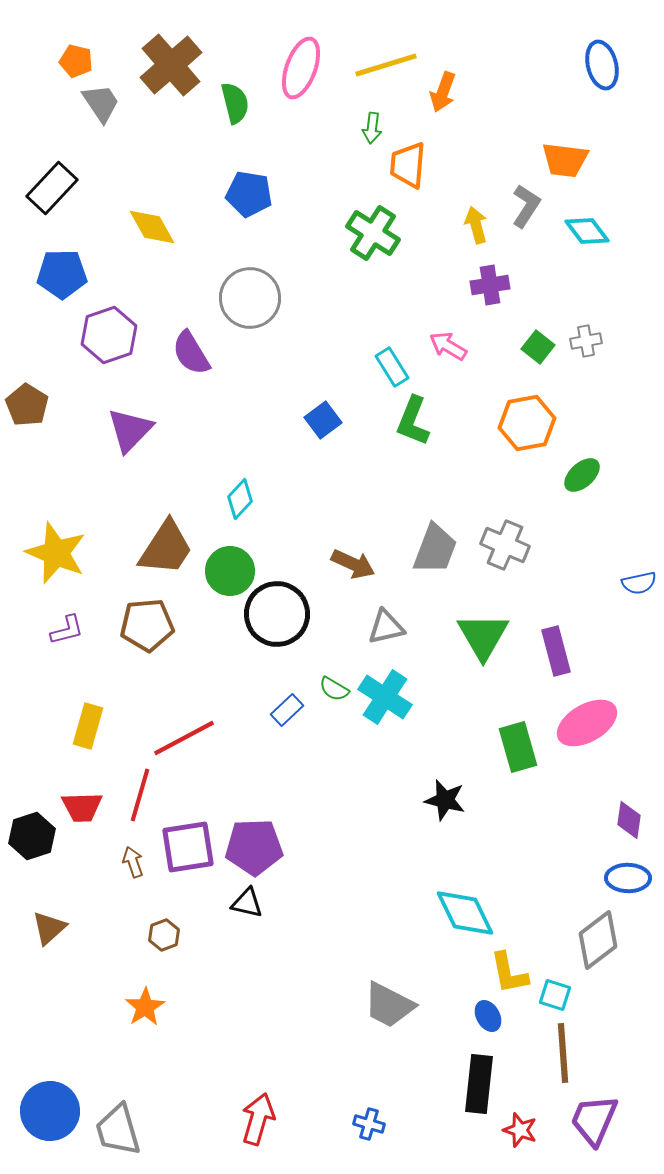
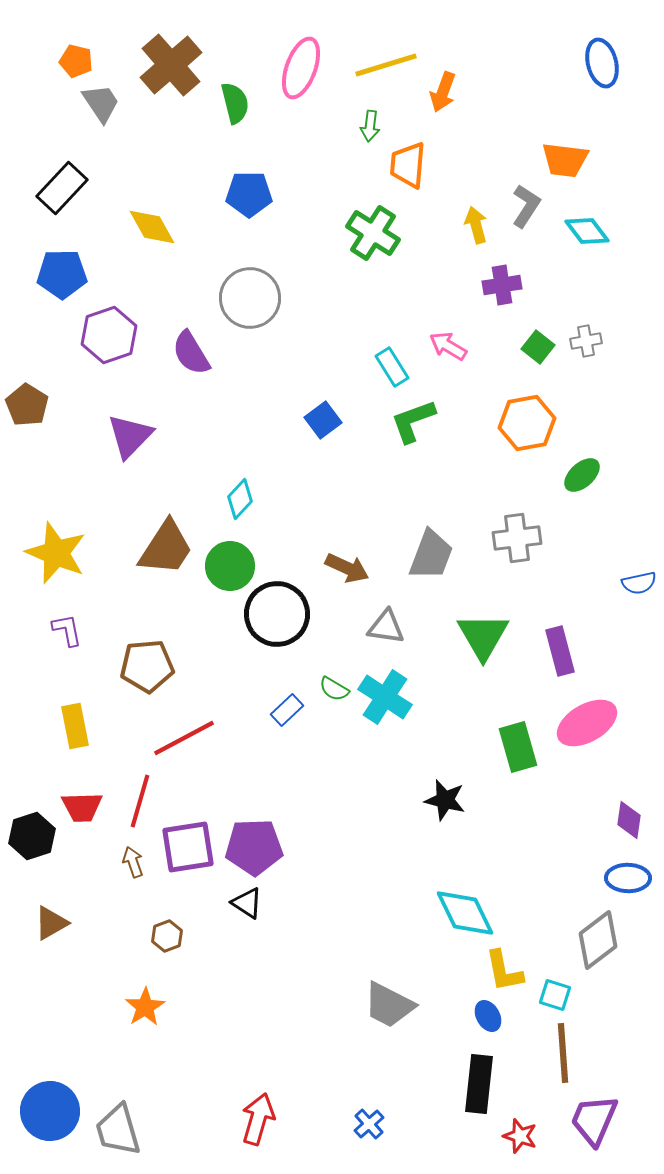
blue ellipse at (602, 65): moved 2 px up
green arrow at (372, 128): moved 2 px left, 2 px up
black rectangle at (52, 188): moved 10 px right
blue pentagon at (249, 194): rotated 9 degrees counterclockwise
purple cross at (490, 285): moved 12 px right
green L-shape at (413, 421): rotated 48 degrees clockwise
purple triangle at (130, 430): moved 6 px down
gray cross at (505, 545): moved 12 px right, 7 px up; rotated 30 degrees counterclockwise
gray trapezoid at (435, 549): moved 4 px left, 6 px down
brown arrow at (353, 564): moved 6 px left, 4 px down
green circle at (230, 571): moved 5 px up
brown pentagon at (147, 625): moved 41 px down
gray triangle at (386, 627): rotated 21 degrees clockwise
purple L-shape at (67, 630): rotated 87 degrees counterclockwise
purple rectangle at (556, 651): moved 4 px right
yellow rectangle at (88, 726): moved 13 px left; rotated 27 degrees counterclockwise
red line at (140, 795): moved 6 px down
black triangle at (247, 903): rotated 20 degrees clockwise
brown triangle at (49, 928): moved 2 px right, 5 px up; rotated 12 degrees clockwise
brown hexagon at (164, 935): moved 3 px right, 1 px down
yellow L-shape at (509, 973): moved 5 px left, 2 px up
blue cross at (369, 1124): rotated 32 degrees clockwise
red star at (520, 1130): moved 6 px down
